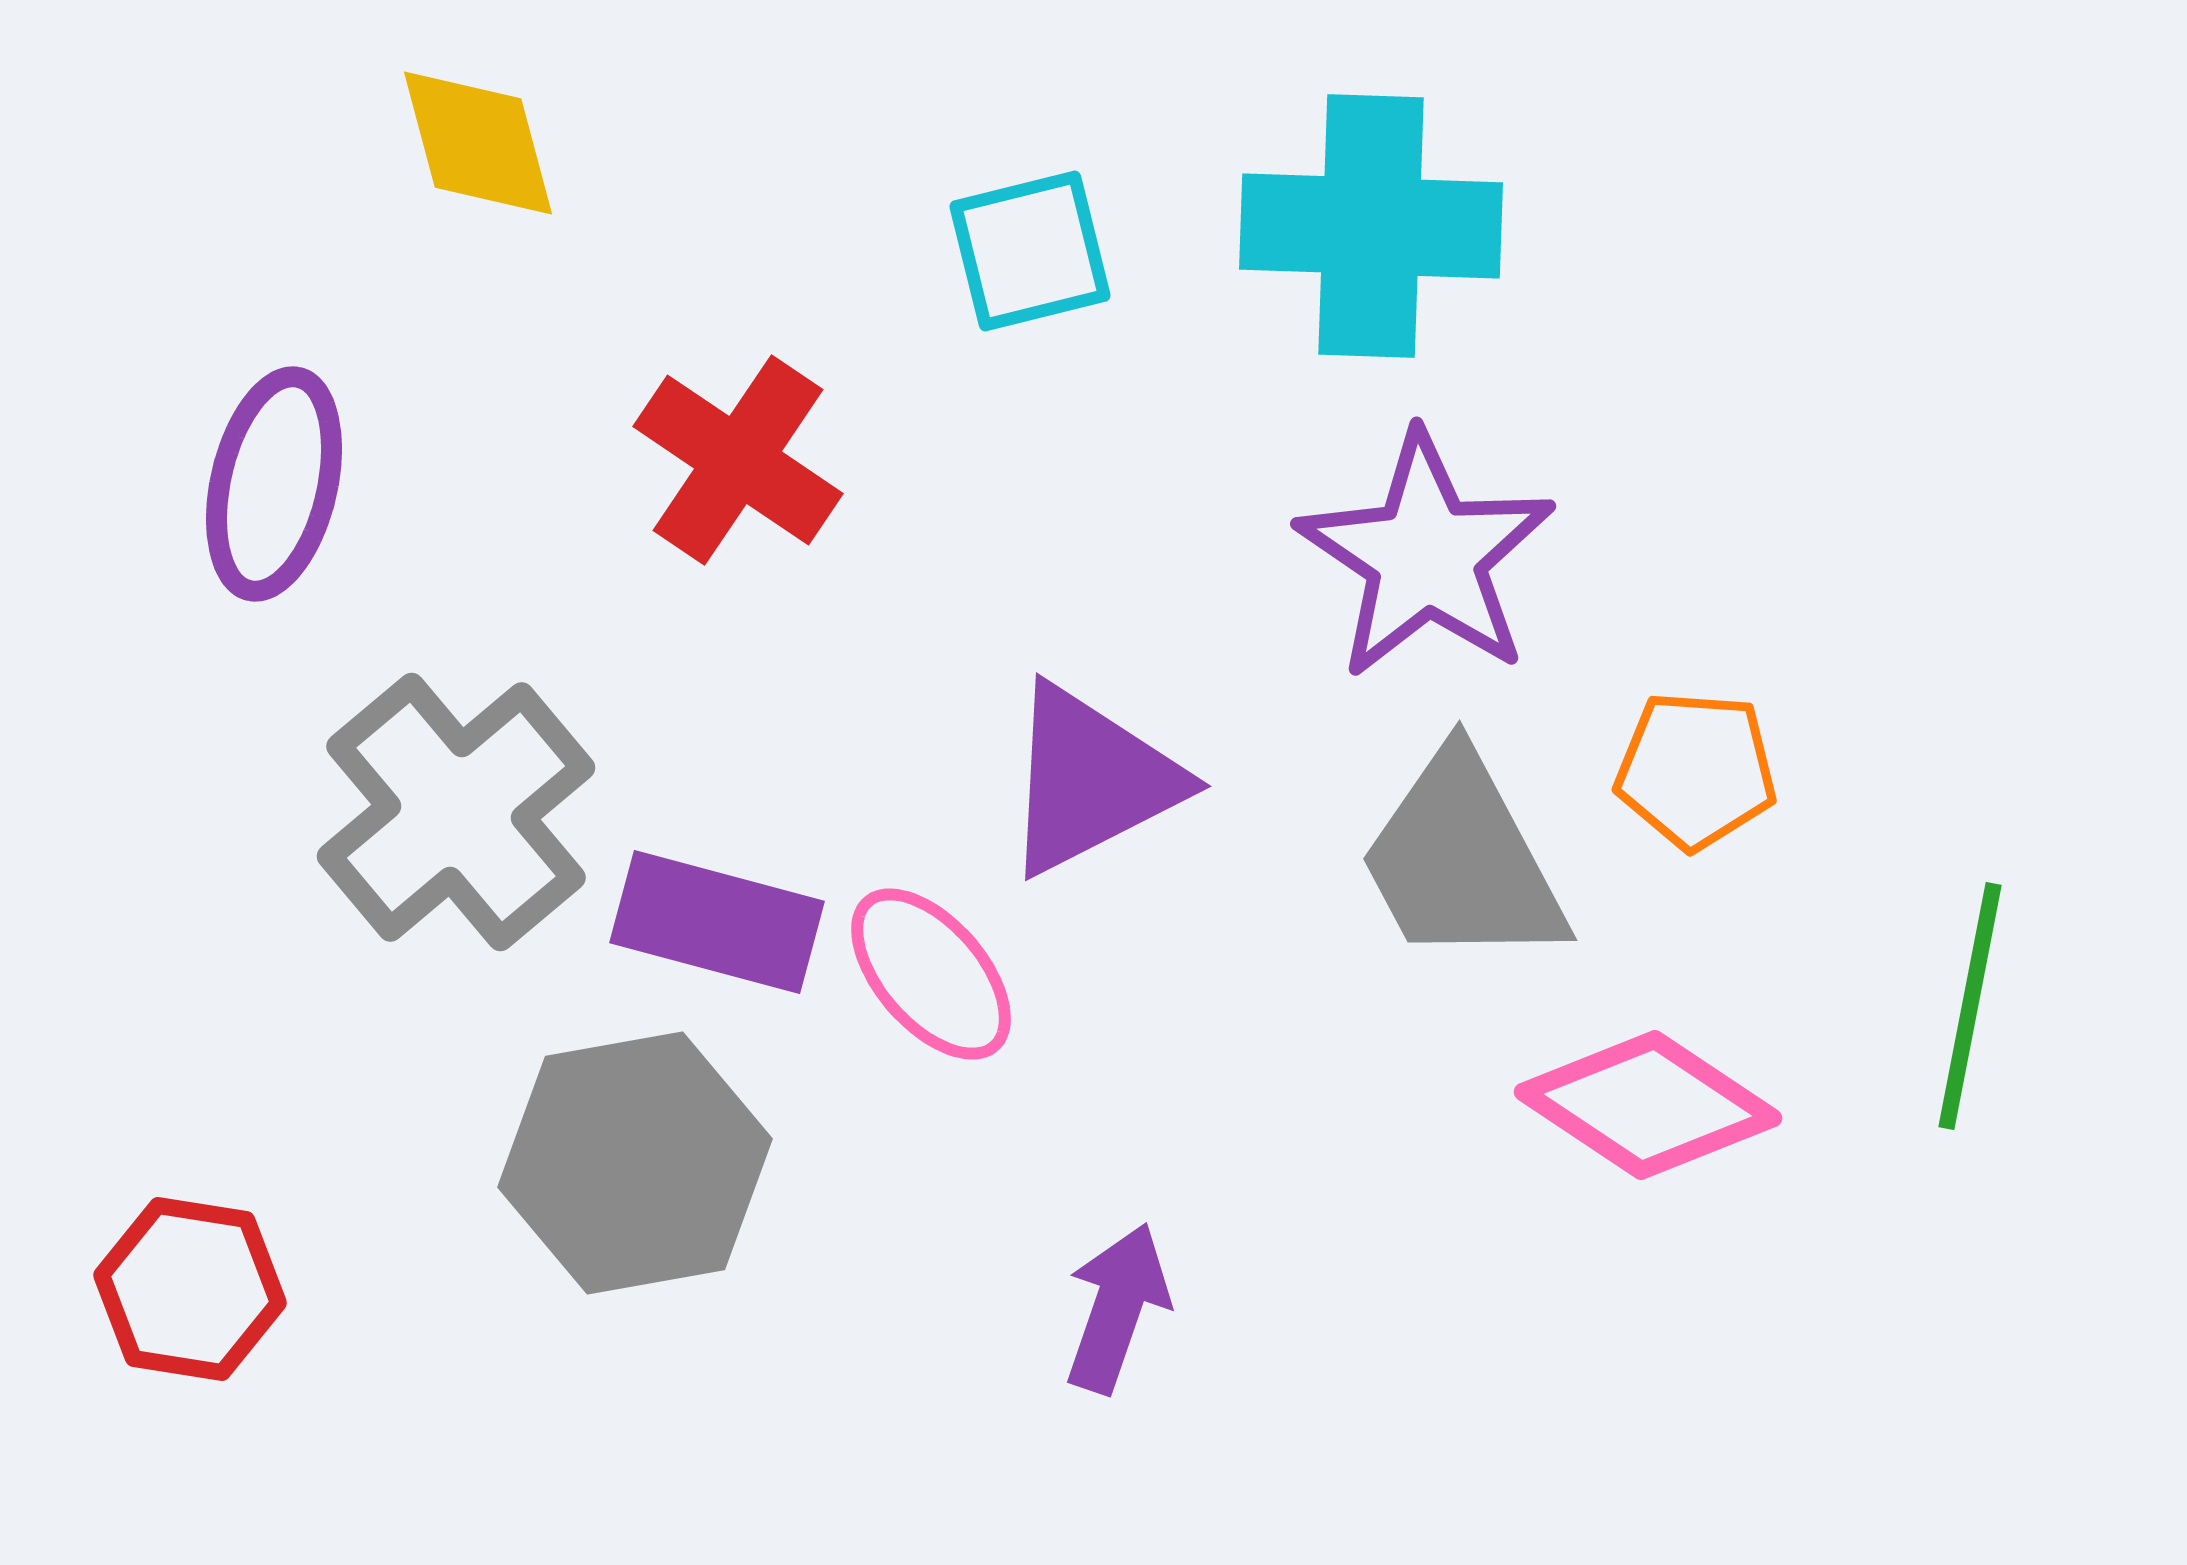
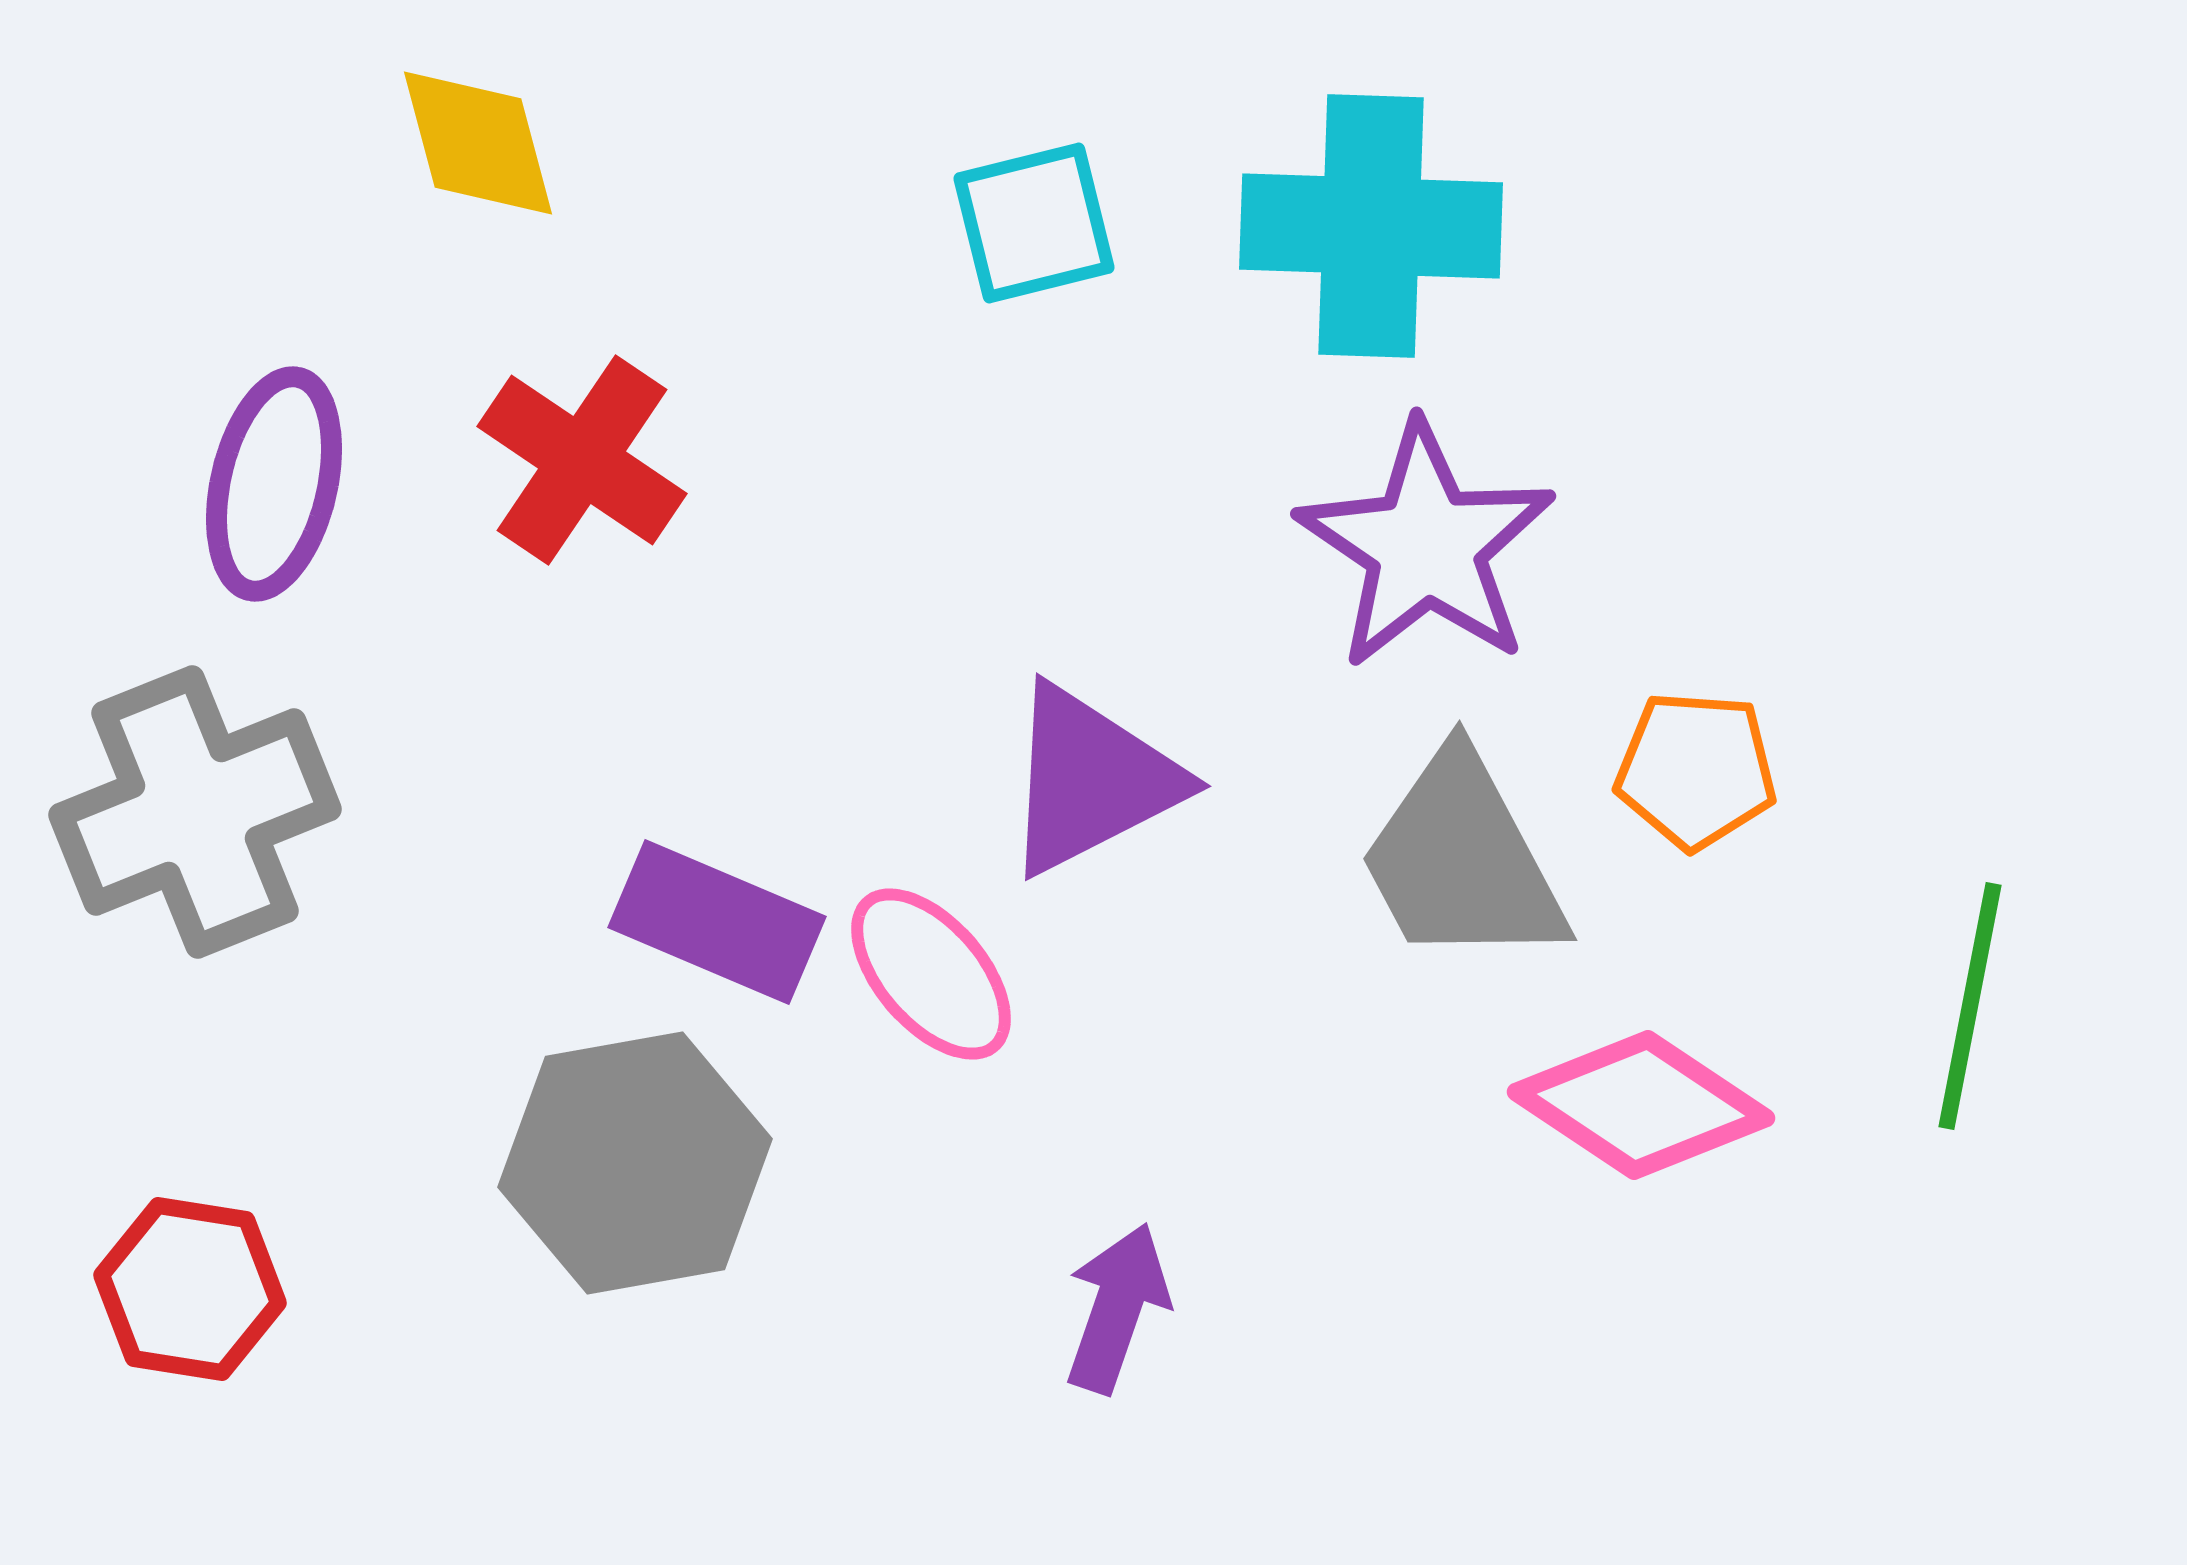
cyan square: moved 4 px right, 28 px up
red cross: moved 156 px left
purple star: moved 10 px up
gray cross: moved 261 px left; rotated 18 degrees clockwise
purple rectangle: rotated 8 degrees clockwise
pink diamond: moved 7 px left
